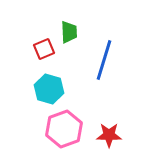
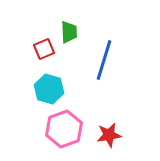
red star: rotated 10 degrees counterclockwise
